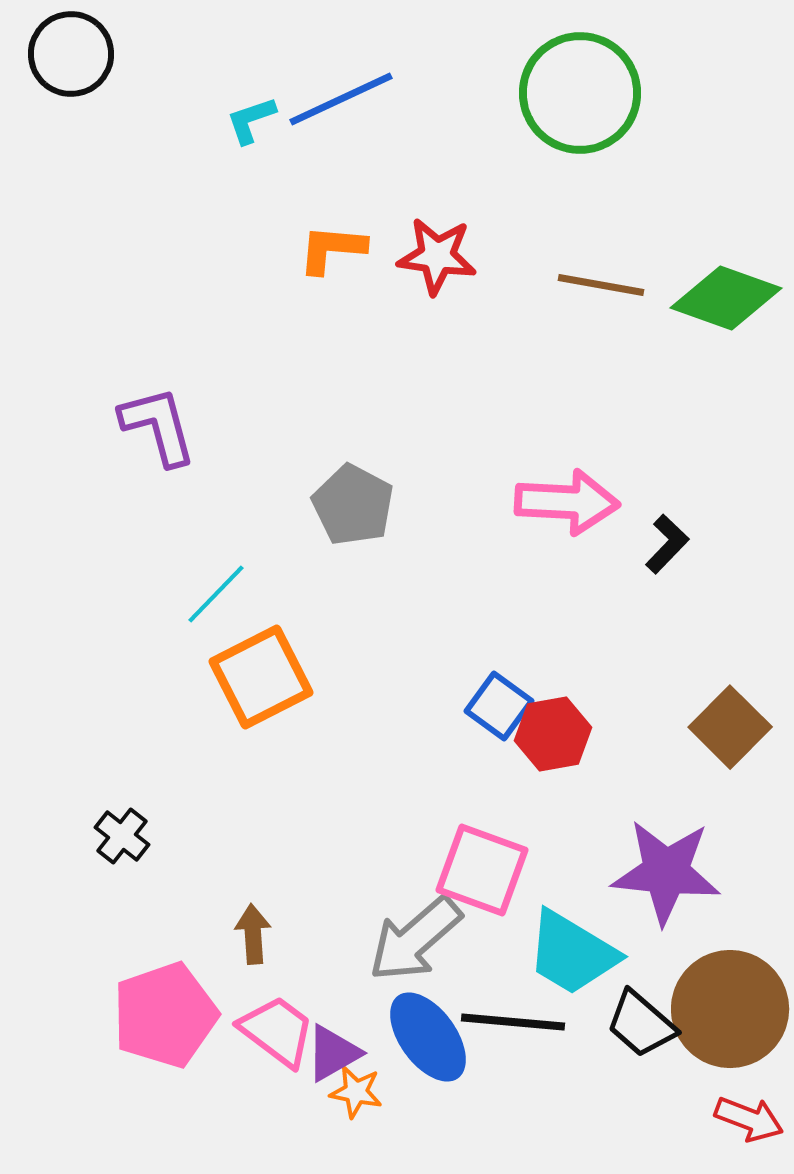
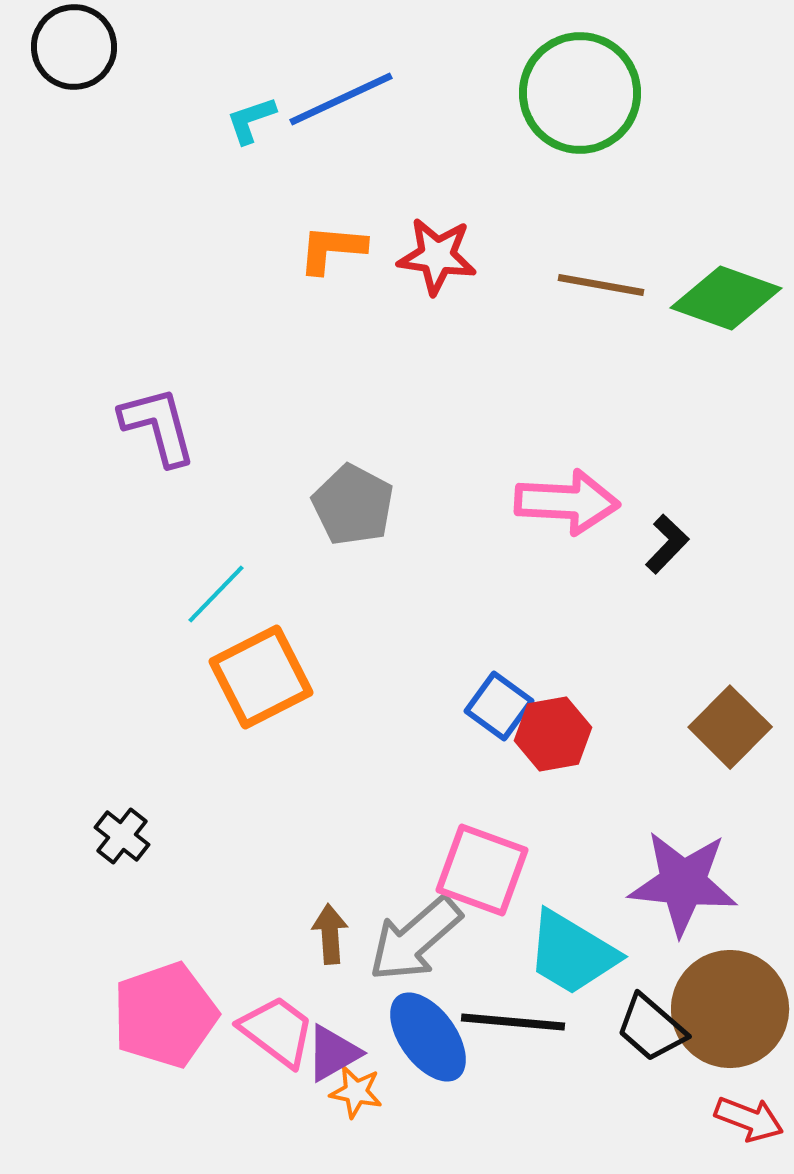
black circle: moved 3 px right, 7 px up
purple star: moved 17 px right, 11 px down
brown arrow: moved 77 px right
black trapezoid: moved 10 px right, 4 px down
